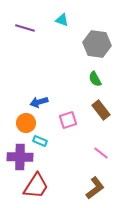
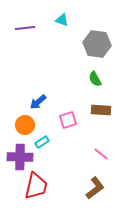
purple line: rotated 24 degrees counterclockwise
blue arrow: moved 1 px left; rotated 24 degrees counterclockwise
brown rectangle: rotated 48 degrees counterclockwise
orange circle: moved 1 px left, 2 px down
cyan rectangle: moved 2 px right, 1 px down; rotated 56 degrees counterclockwise
pink line: moved 1 px down
red trapezoid: rotated 20 degrees counterclockwise
